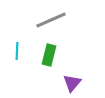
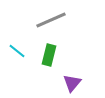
cyan line: rotated 54 degrees counterclockwise
